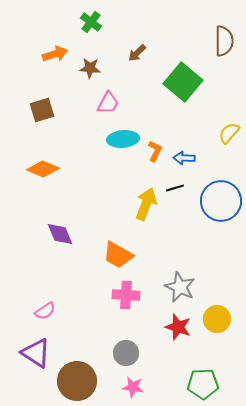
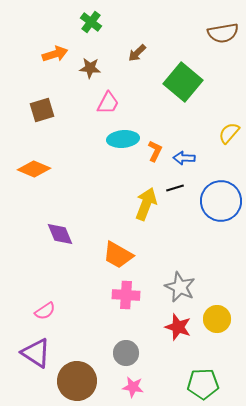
brown semicircle: moved 1 px left, 8 px up; rotated 80 degrees clockwise
orange diamond: moved 9 px left
